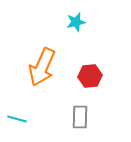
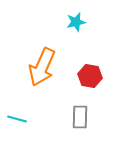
red hexagon: rotated 15 degrees clockwise
